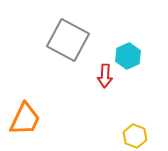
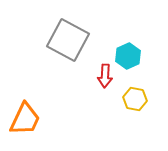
yellow hexagon: moved 37 px up; rotated 10 degrees counterclockwise
